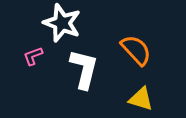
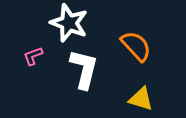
white star: moved 7 px right
orange semicircle: moved 4 px up
